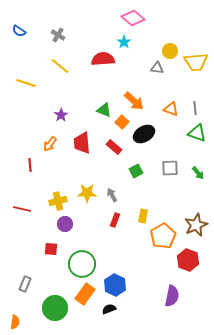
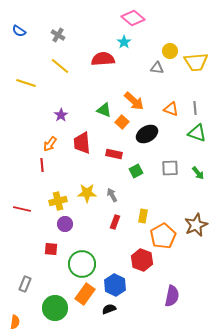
black ellipse at (144, 134): moved 3 px right
red rectangle at (114, 147): moved 7 px down; rotated 28 degrees counterclockwise
red line at (30, 165): moved 12 px right
red rectangle at (115, 220): moved 2 px down
red hexagon at (188, 260): moved 46 px left
